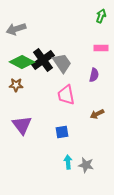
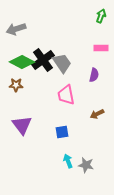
cyan arrow: moved 1 px up; rotated 16 degrees counterclockwise
